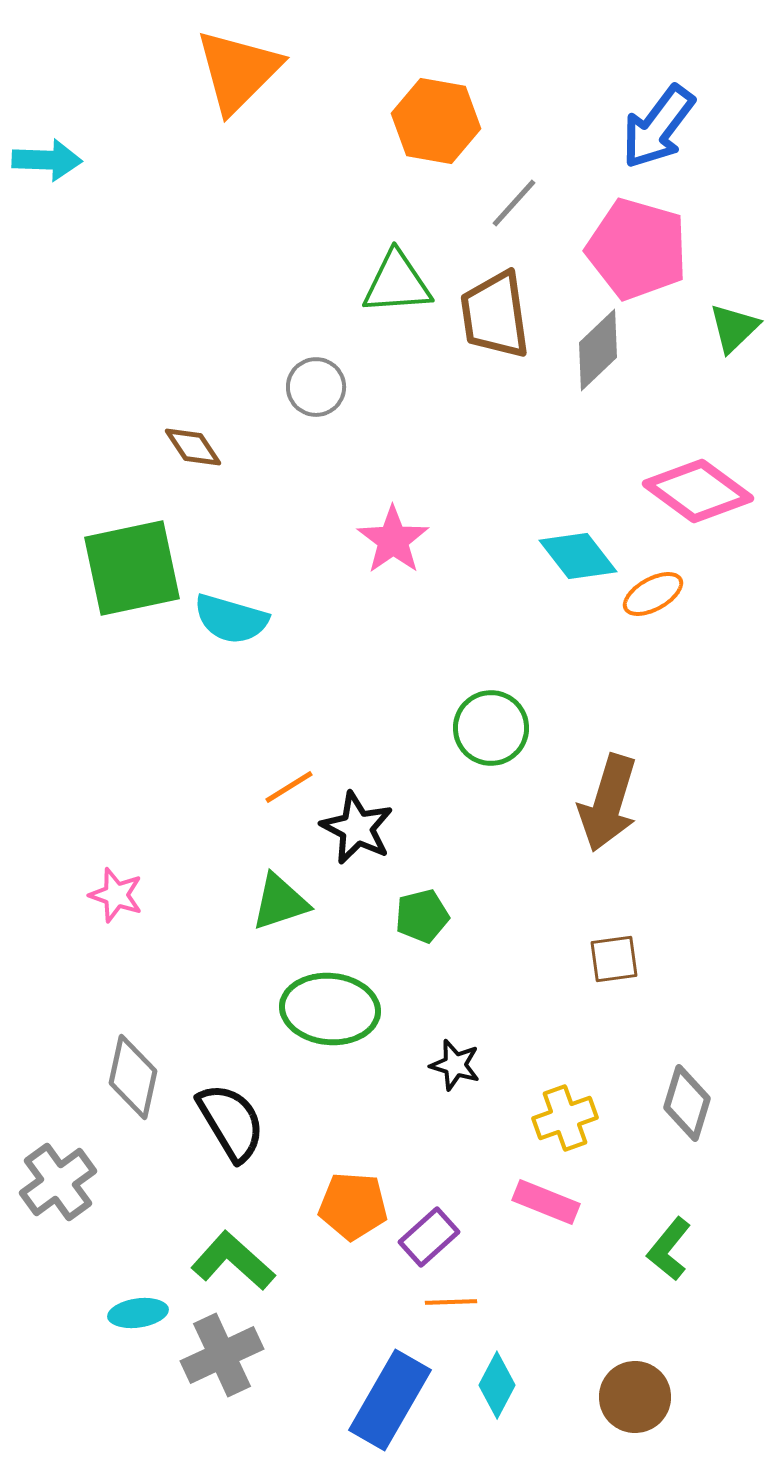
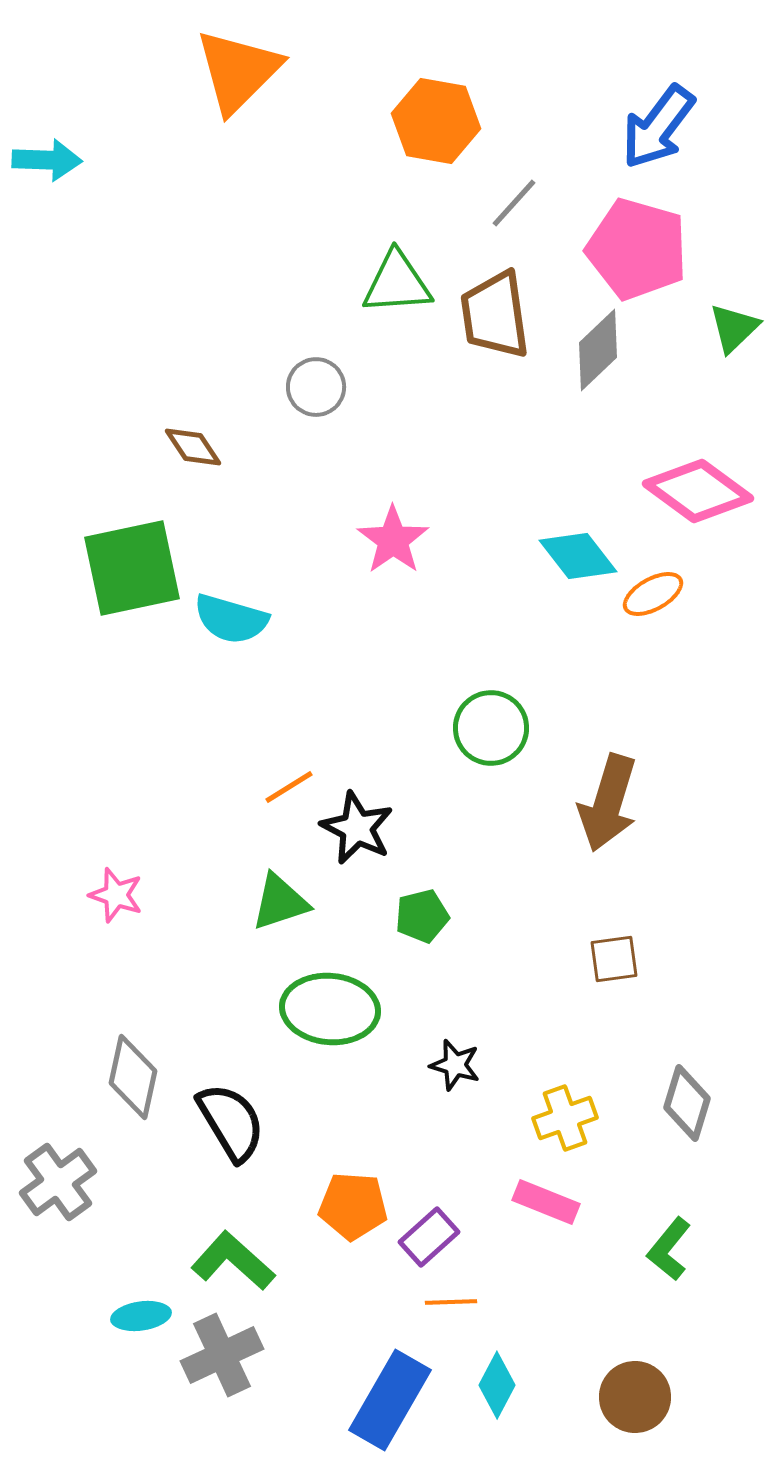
cyan ellipse at (138, 1313): moved 3 px right, 3 px down
